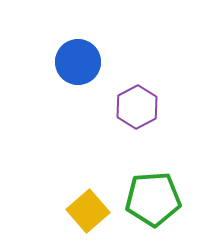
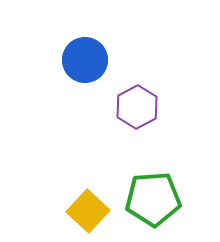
blue circle: moved 7 px right, 2 px up
yellow square: rotated 6 degrees counterclockwise
